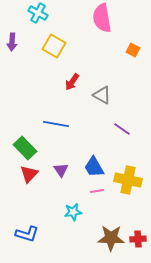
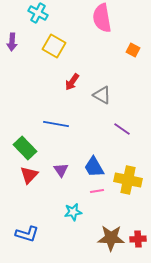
red triangle: moved 1 px down
